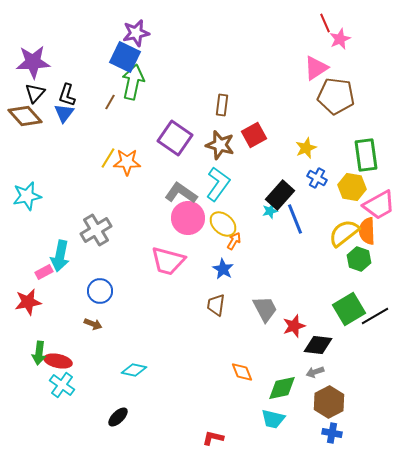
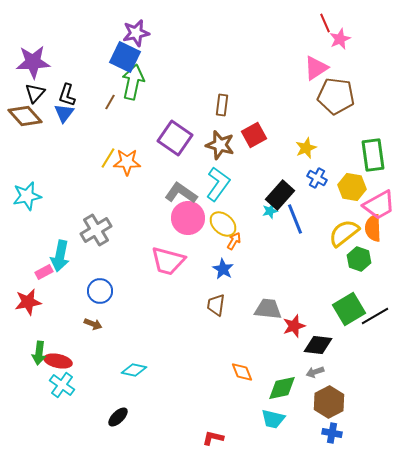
green rectangle at (366, 155): moved 7 px right
orange semicircle at (367, 231): moved 6 px right, 3 px up
gray trapezoid at (265, 309): moved 3 px right; rotated 56 degrees counterclockwise
